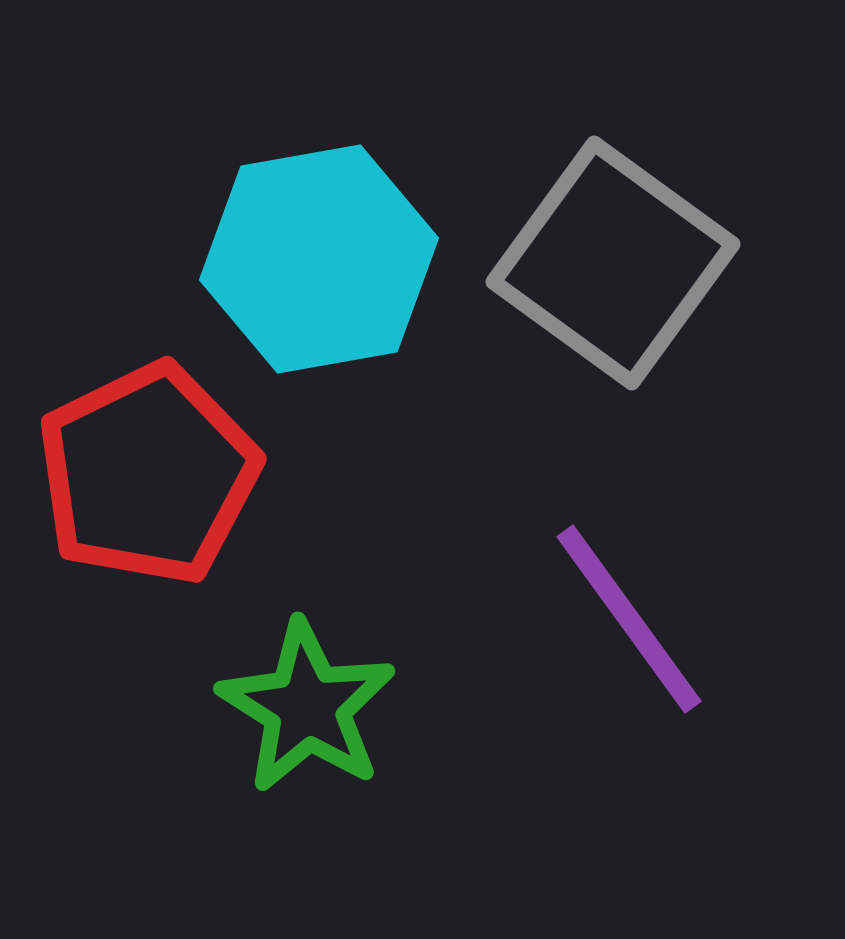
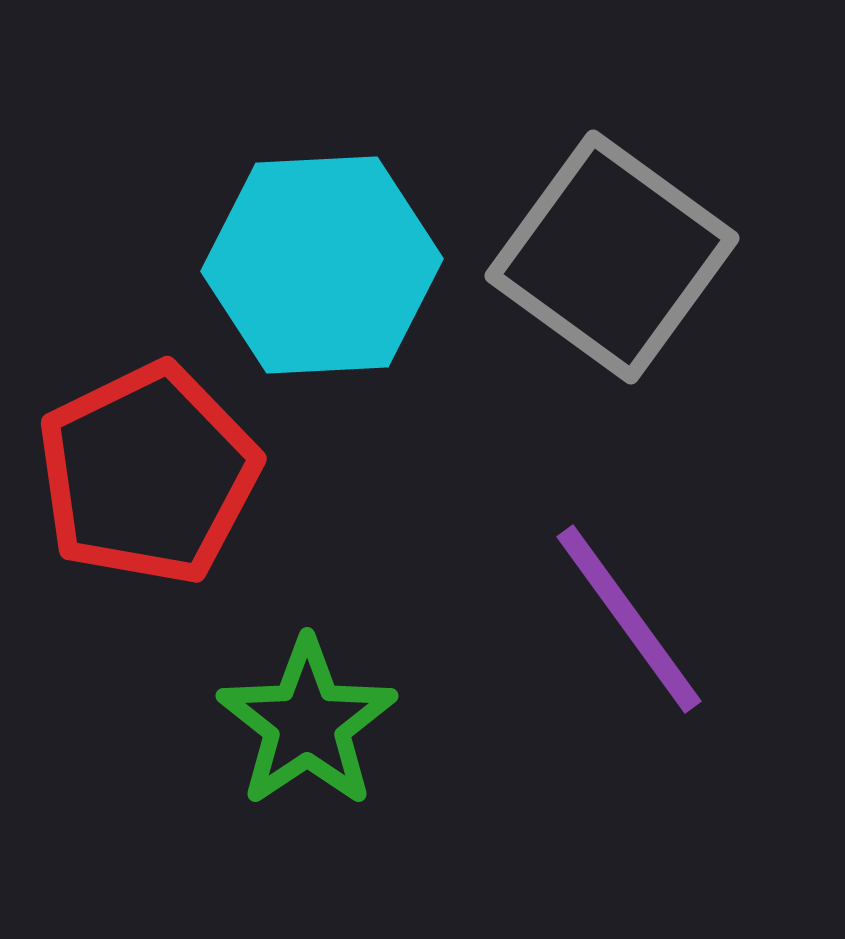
cyan hexagon: moved 3 px right, 6 px down; rotated 7 degrees clockwise
gray square: moved 1 px left, 6 px up
green star: moved 16 px down; rotated 6 degrees clockwise
